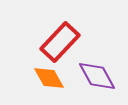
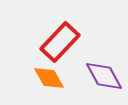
purple diamond: moved 7 px right
